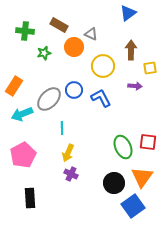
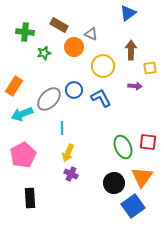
green cross: moved 1 px down
